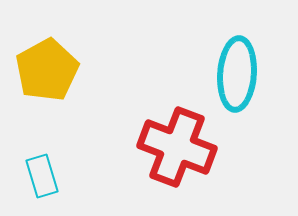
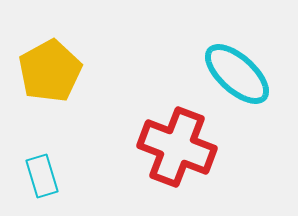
yellow pentagon: moved 3 px right, 1 px down
cyan ellipse: rotated 52 degrees counterclockwise
